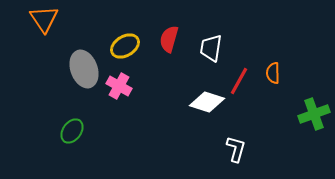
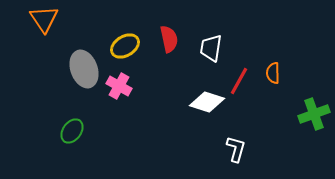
red semicircle: rotated 152 degrees clockwise
